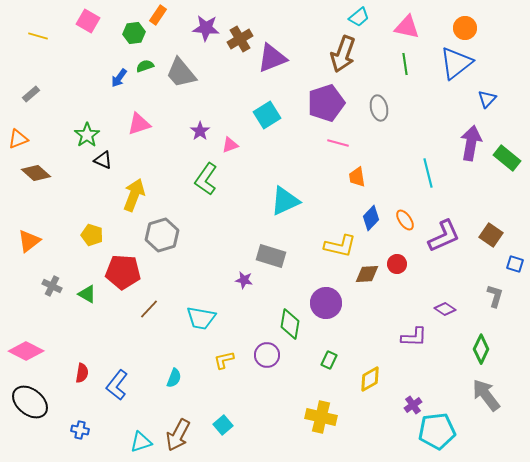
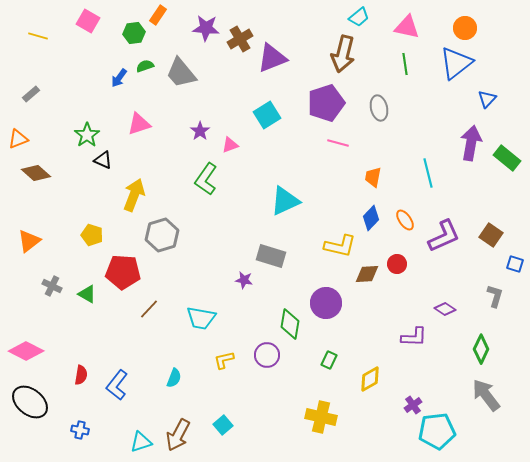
brown arrow at (343, 54): rotated 6 degrees counterclockwise
orange trapezoid at (357, 177): moved 16 px right; rotated 20 degrees clockwise
red semicircle at (82, 373): moved 1 px left, 2 px down
